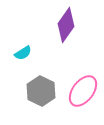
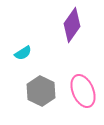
purple diamond: moved 6 px right
pink ellipse: rotated 60 degrees counterclockwise
